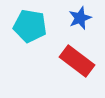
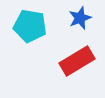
red rectangle: rotated 68 degrees counterclockwise
